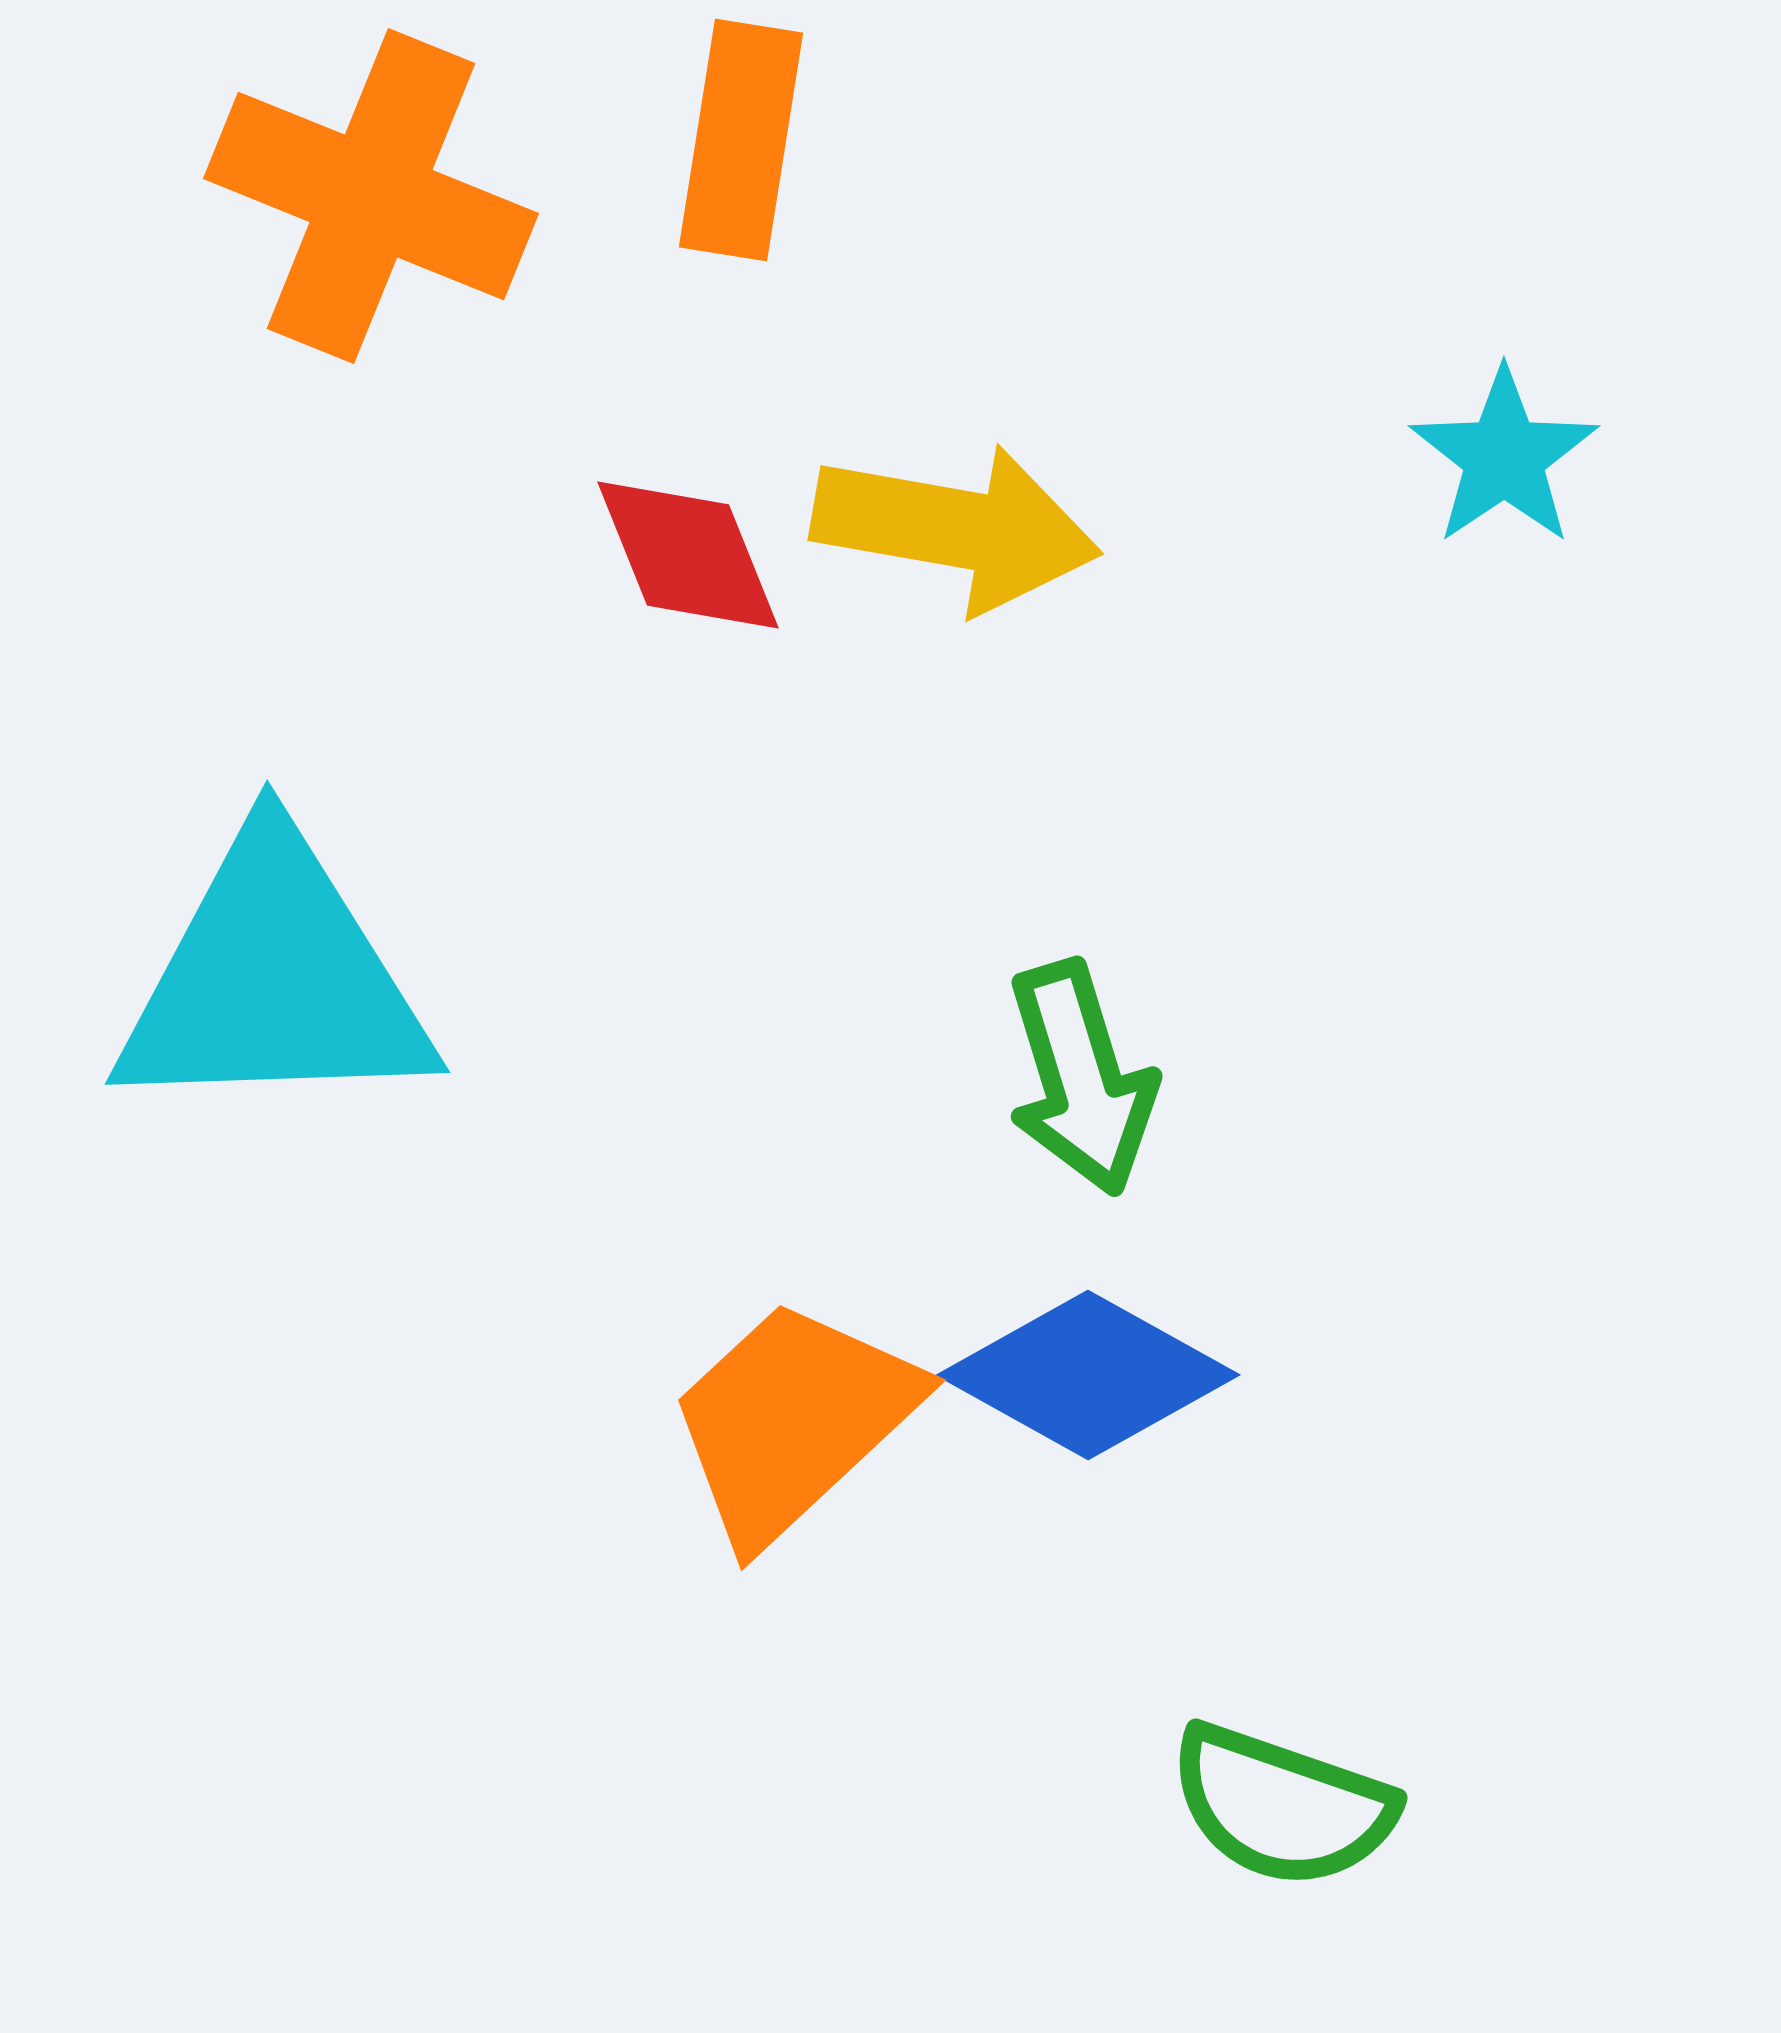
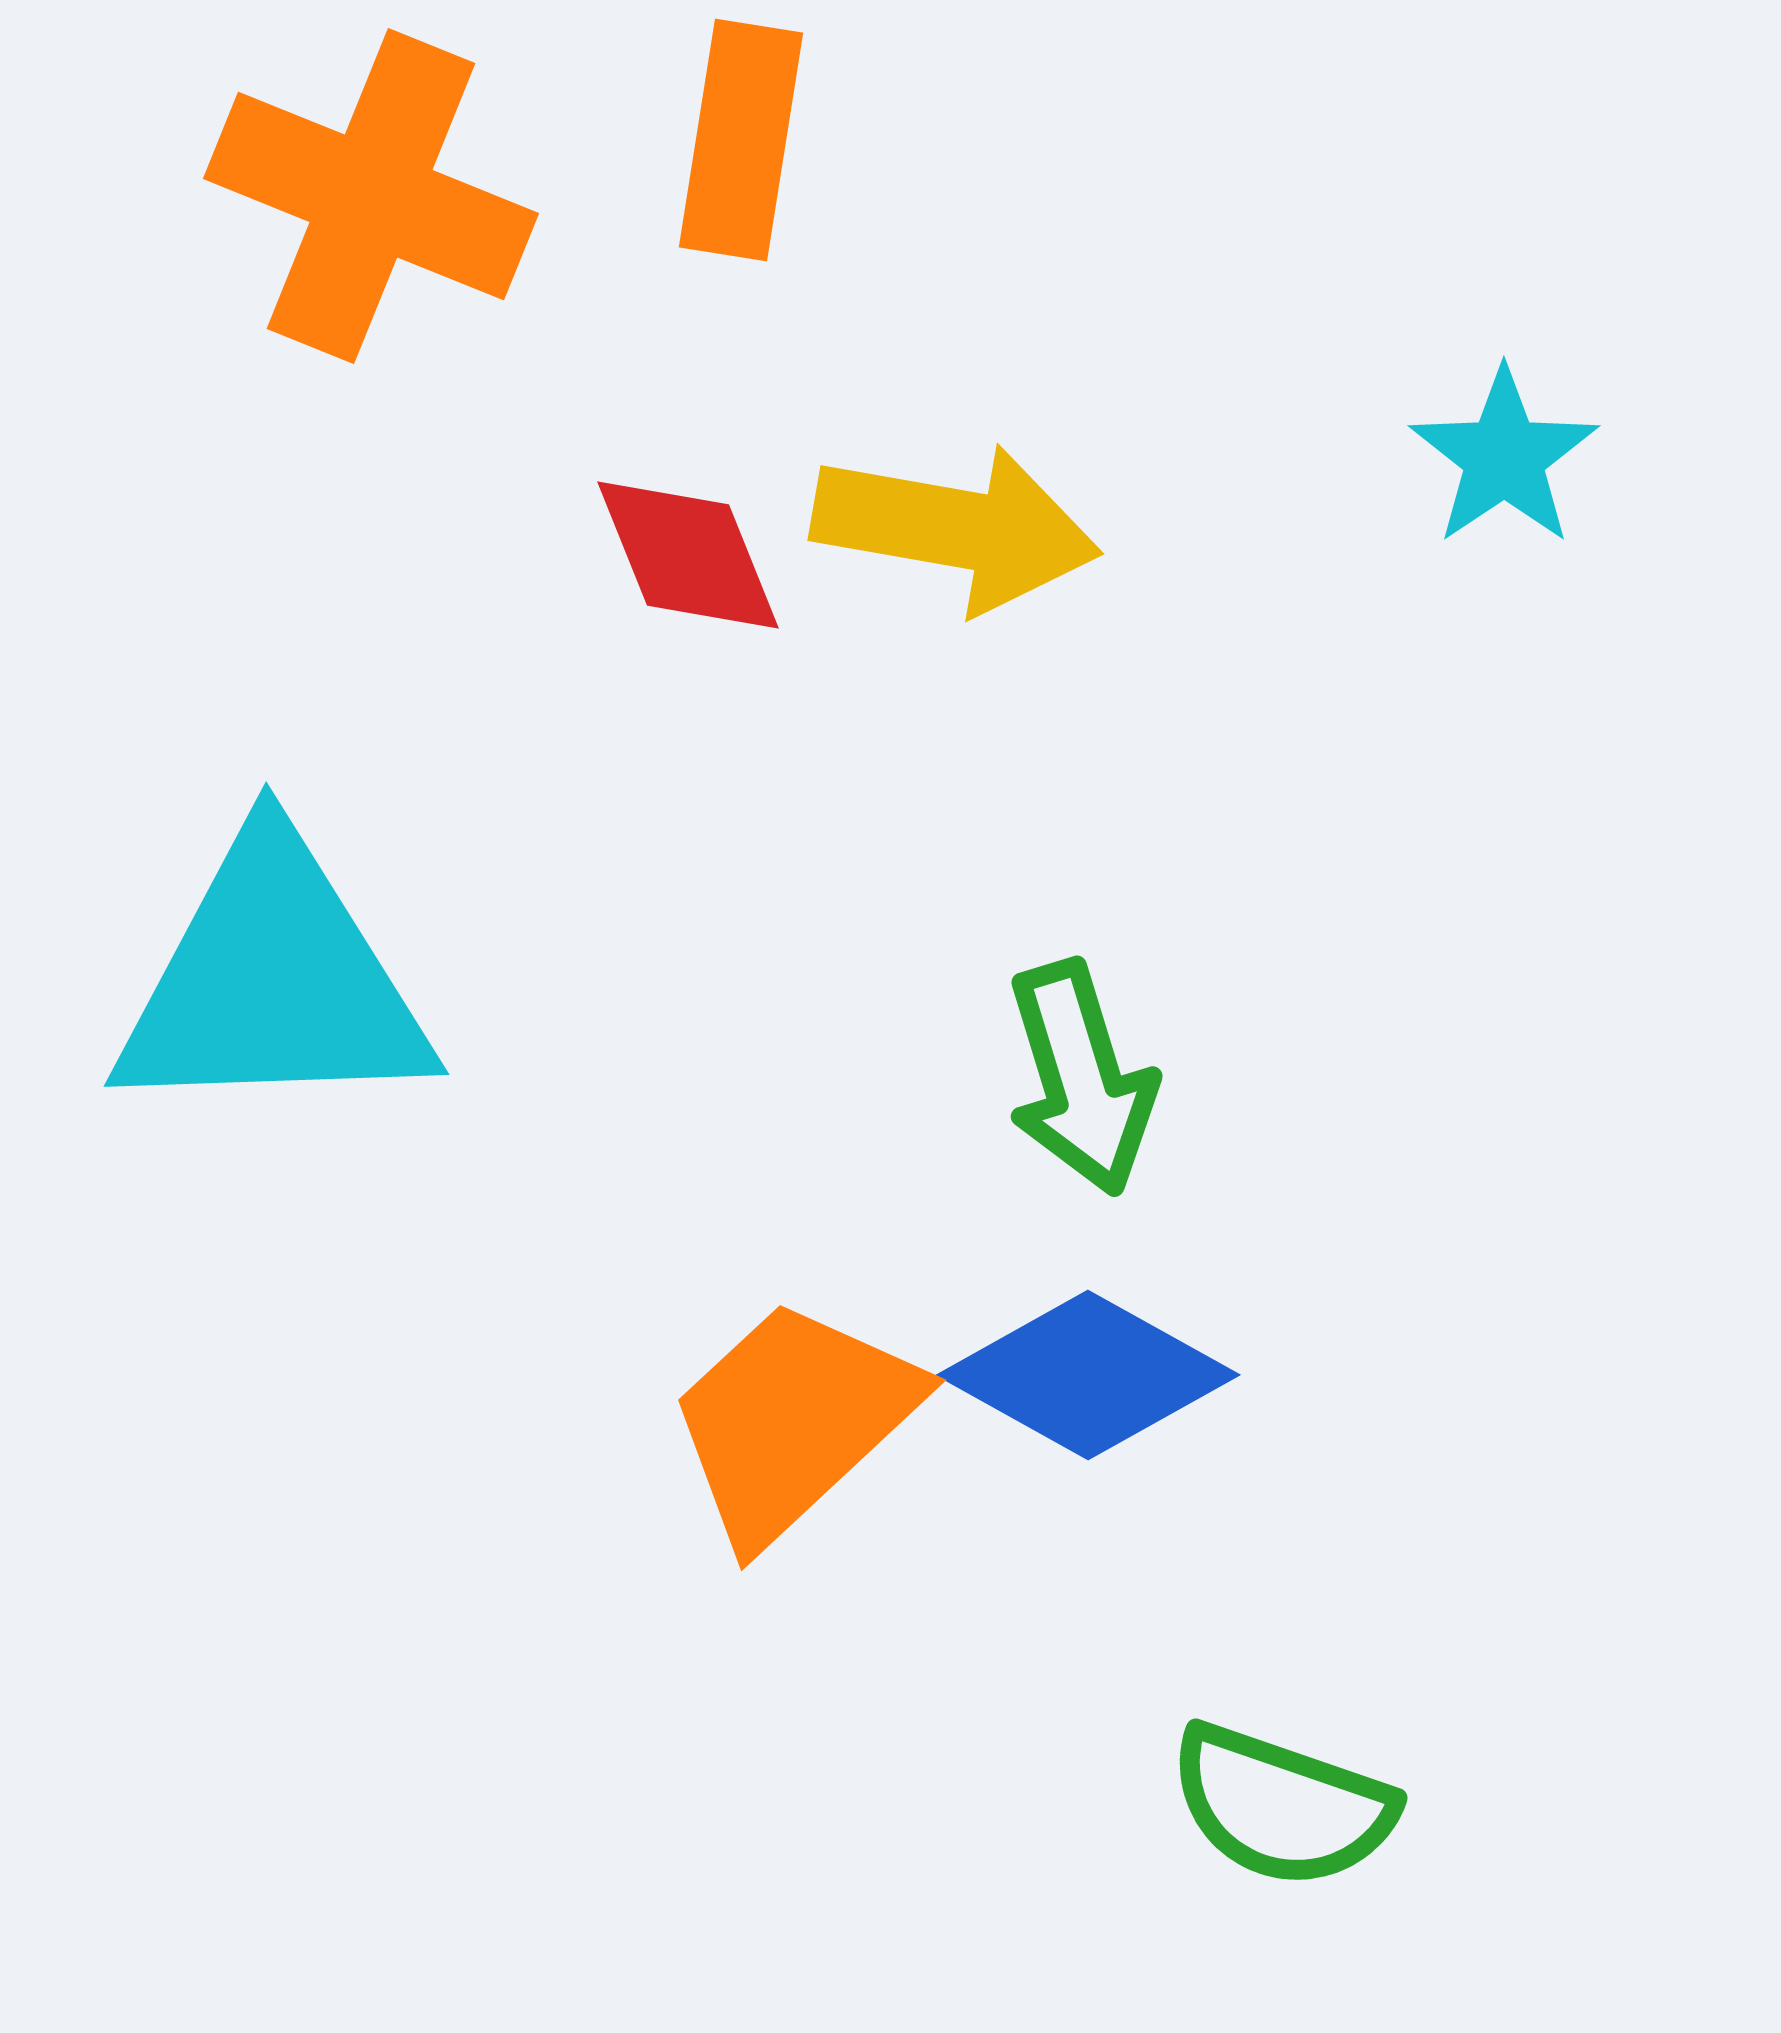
cyan triangle: moved 1 px left, 2 px down
